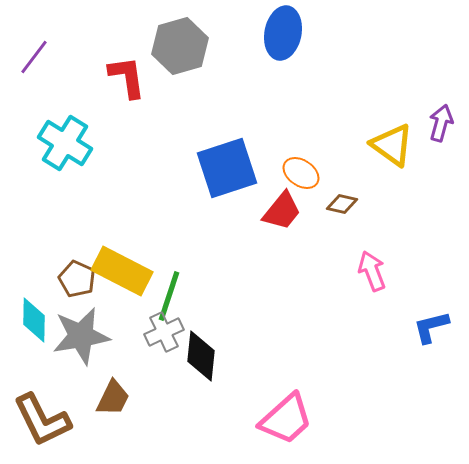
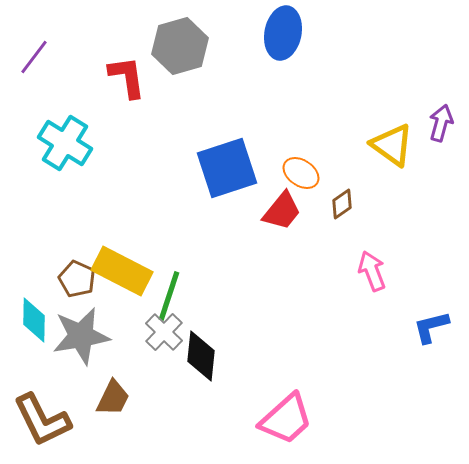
brown diamond: rotated 48 degrees counterclockwise
gray cross: rotated 21 degrees counterclockwise
